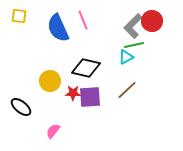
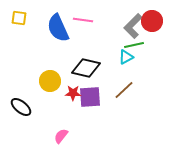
yellow square: moved 2 px down
pink line: rotated 60 degrees counterclockwise
brown line: moved 3 px left
pink semicircle: moved 8 px right, 5 px down
